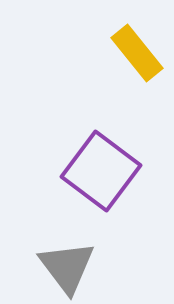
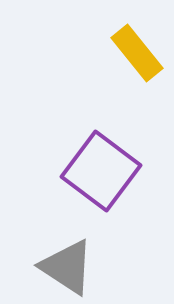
gray triangle: rotated 20 degrees counterclockwise
